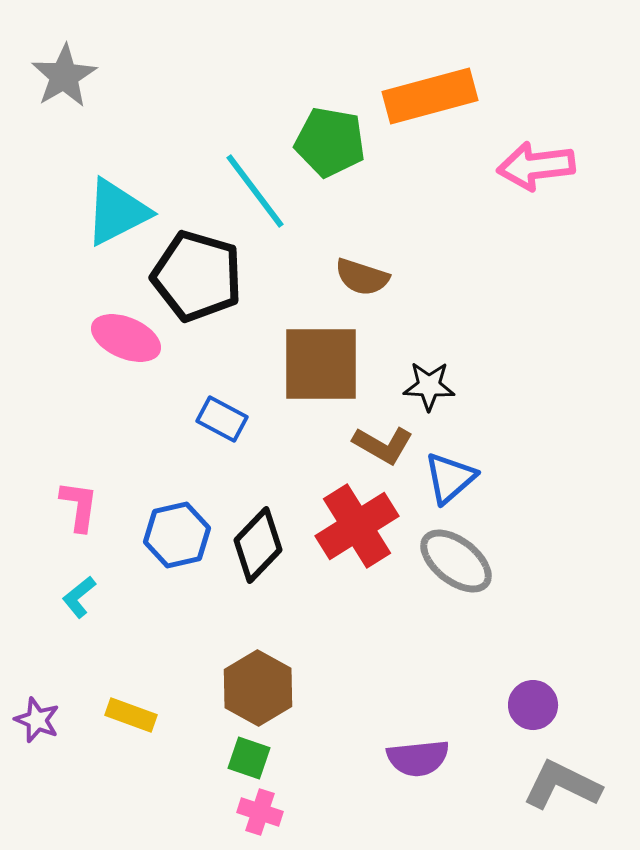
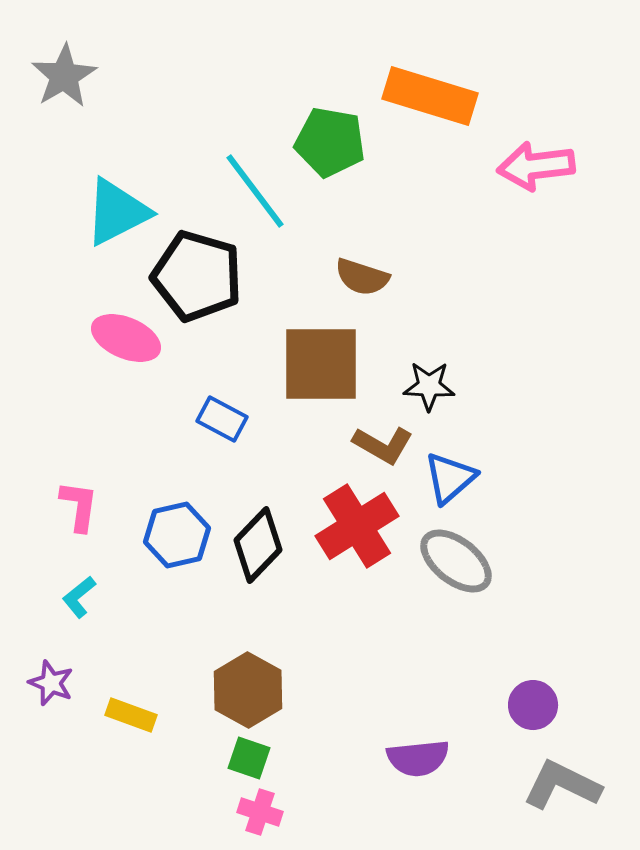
orange rectangle: rotated 32 degrees clockwise
brown hexagon: moved 10 px left, 2 px down
purple star: moved 14 px right, 37 px up
